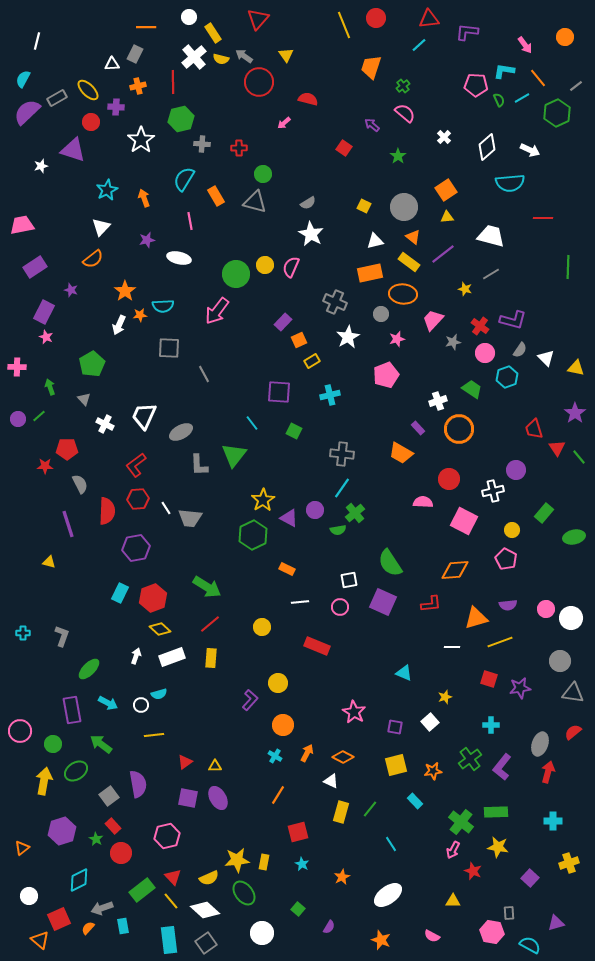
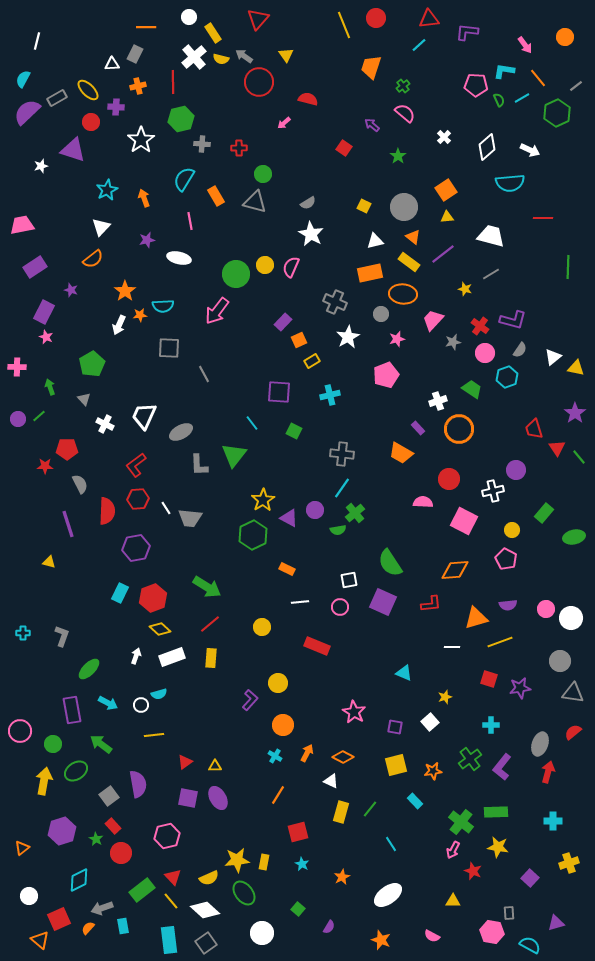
white triangle at (546, 358): moved 7 px right, 1 px up; rotated 36 degrees clockwise
